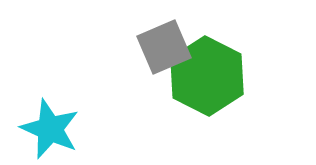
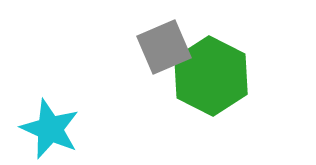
green hexagon: moved 4 px right
